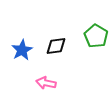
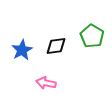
green pentagon: moved 4 px left
